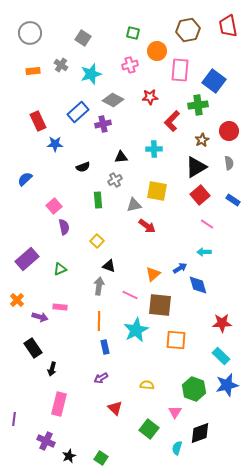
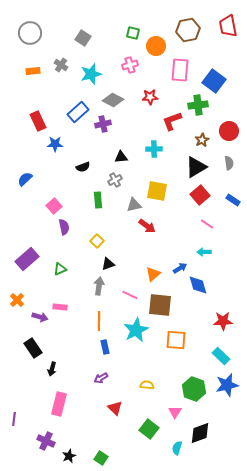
orange circle at (157, 51): moved 1 px left, 5 px up
red L-shape at (172, 121): rotated 25 degrees clockwise
black triangle at (109, 266): moved 1 px left, 2 px up; rotated 40 degrees counterclockwise
red star at (222, 323): moved 1 px right, 2 px up
